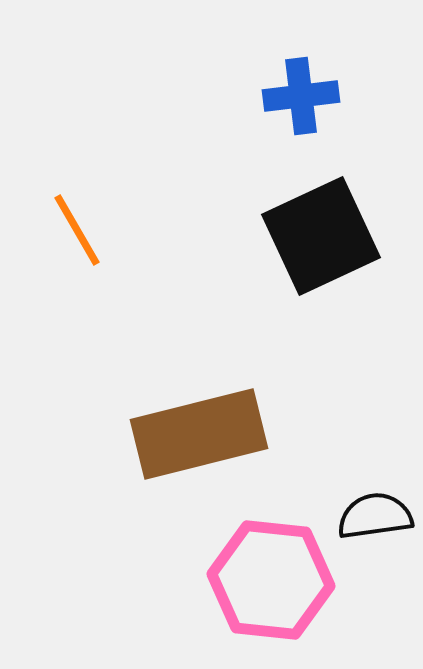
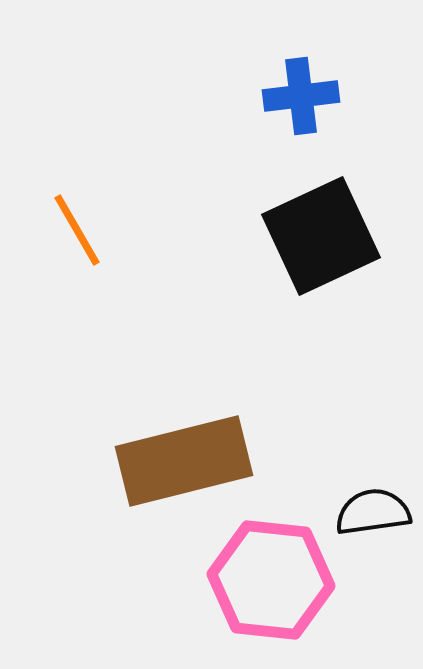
brown rectangle: moved 15 px left, 27 px down
black semicircle: moved 2 px left, 4 px up
